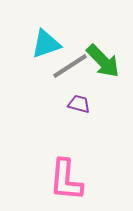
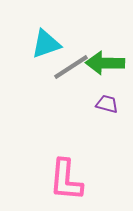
green arrow: moved 2 px right, 2 px down; rotated 135 degrees clockwise
gray line: moved 1 px right, 1 px down
purple trapezoid: moved 28 px right
